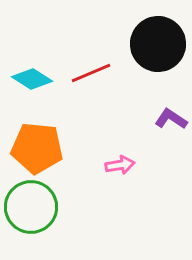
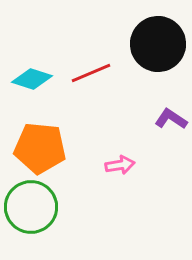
cyan diamond: rotated 15 degrees counterclockwise
orange pentagon: moved 3 px right
